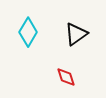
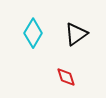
cyan diamond: moved 5 px right, 1 px down
